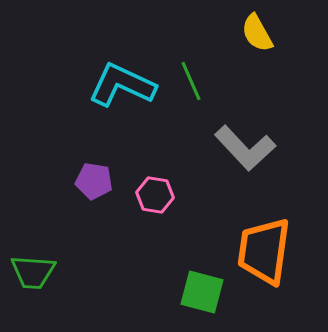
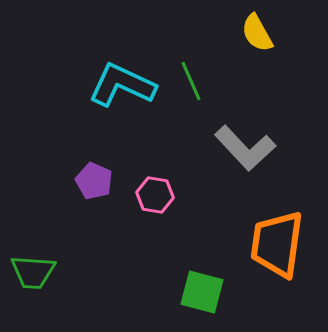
purple pentagon: rotated 15 degrees clockwise
orange trapezoid: moved 13 px right, 7 px up
